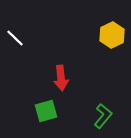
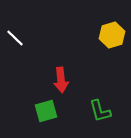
yellow hexagon: rotated 10 degrees clockwise
red arrow: moved 2 px down
green L-shape: moved 3 px left, 5 px up; rotated 125 degrees clockwise
